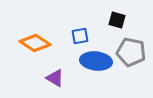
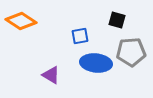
orange diamond: moved 14 px left, 22 px up
gray pentagon: rotated 16 degrees counterclockwise
blue ellipse: moved 2 px down
purple triangle: moved 4 px left, 3 px up
